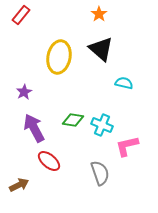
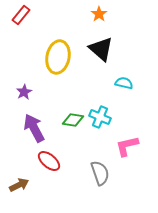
yellow ellipse: moved 1 px left
cyan cross: moved 2 px left, 8 px up
